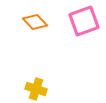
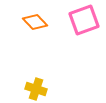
pink square: moved 1 px up
